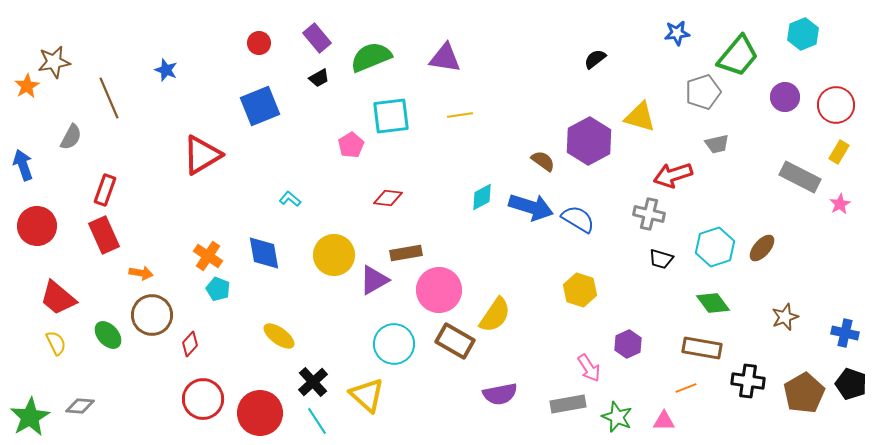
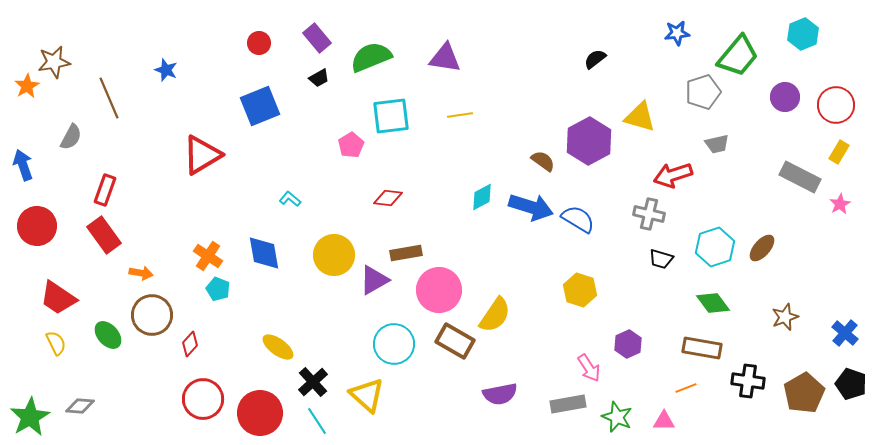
red rectangle at (104, 235): rotated 12 degrees counterclockwise
red trapezoid at (58, 298): rotated 6 degrees counterclockwise
blue cross at (845, 333): rotated 28 degrees clockwise
yellow ellipse at (279, 336): moved 1 px left, 11 px down
